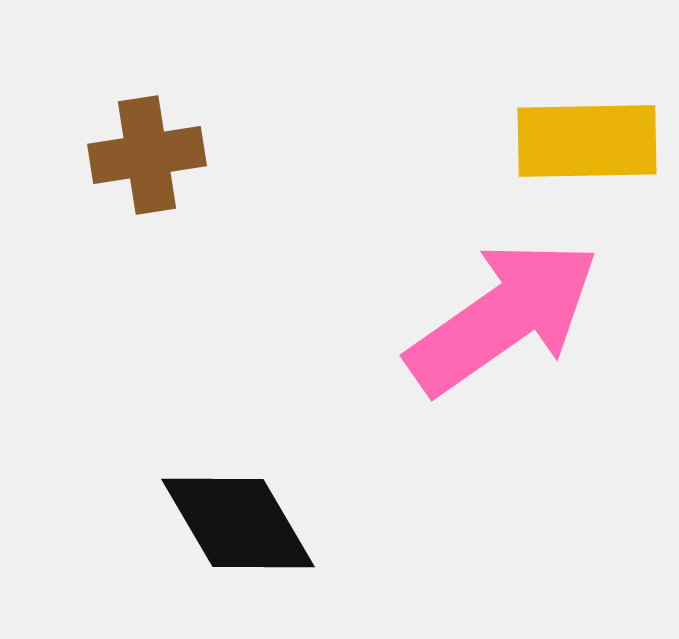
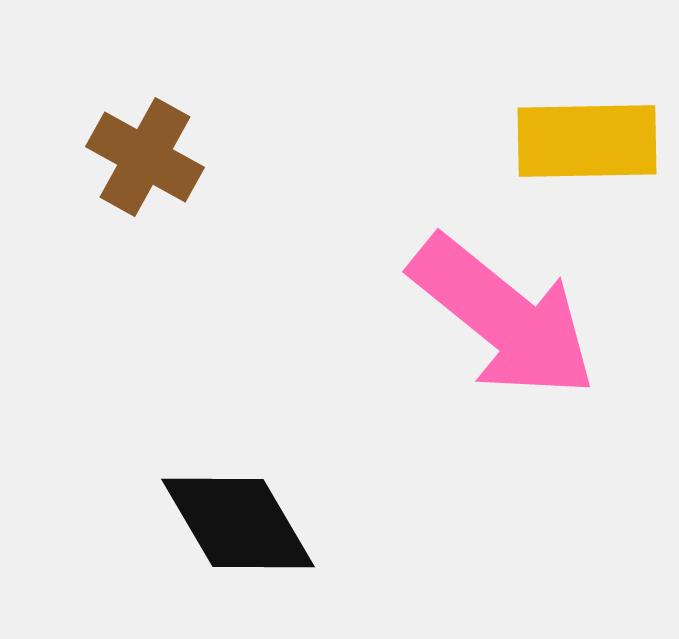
brown cross: moved 2 px left, 2 px down; rotated 38 degrees clockwise
pink arrow: rotated 74 degrees clockwise
